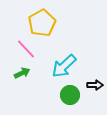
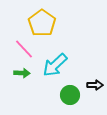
yellow pentagon: rotated 8 degrees counterclockwise
pink line: moved 2 px left
cyan arrow: moved 9 px left, 1 px up
green arrow: rotated 28 degrees clockwise
